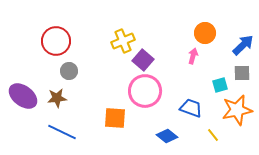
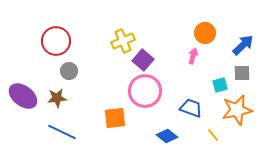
orange square: rotated 10 degrees counterclockwise
